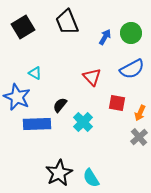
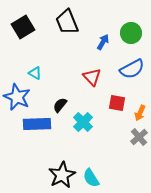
blue arrow: moved 2 px left, 5 px down
black star: moved 3 px right, 2 px down
